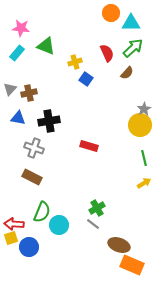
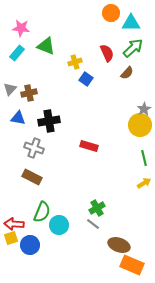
blue circle: moved 1 px right, 2 px up
